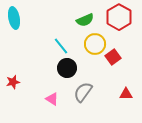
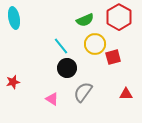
red square: rotated 21 degrees clockwise
